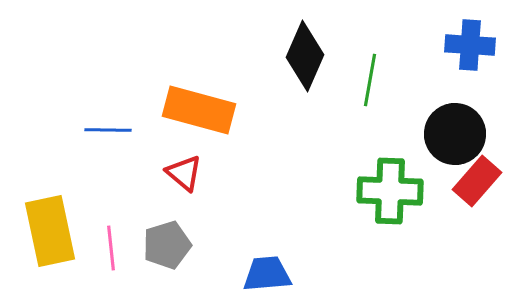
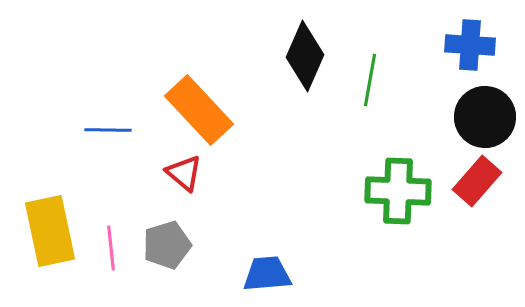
orange rectangle: rotated 32 degrees clockwise
black circle: moved 30 px right, 17 px up
green cross: moved 8 px right
